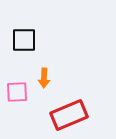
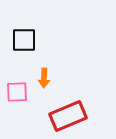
red rectangle: moved 1 px left, 1 px down
